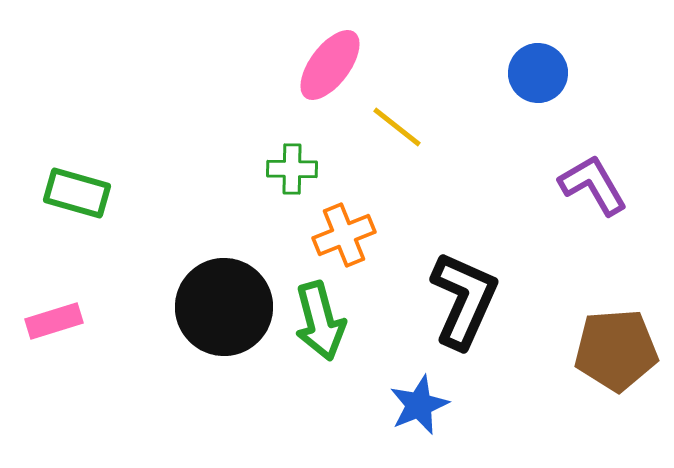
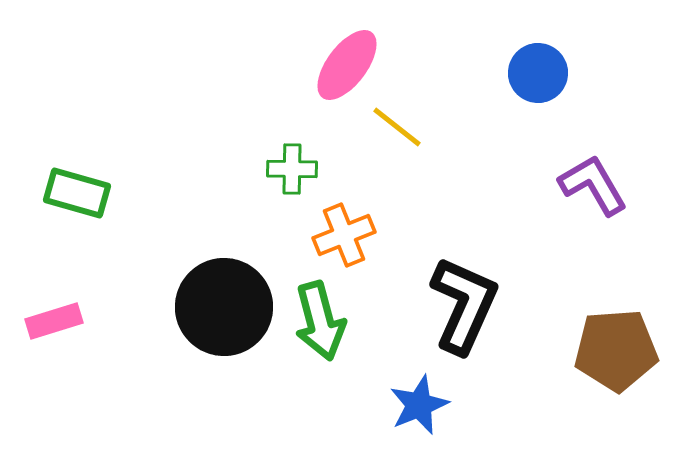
pink ellipse: moved 17 px right
black L-shape: moved 5 px down
